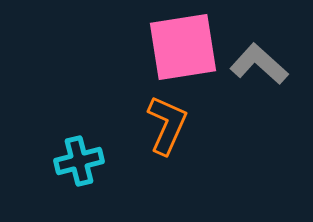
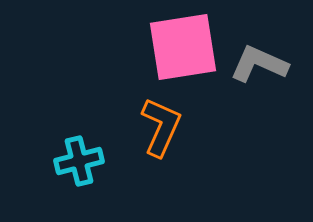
gray L-shape: rotated 18 degrees counterclockwise
orange L-shape: moved 6 px left, 2 px down
